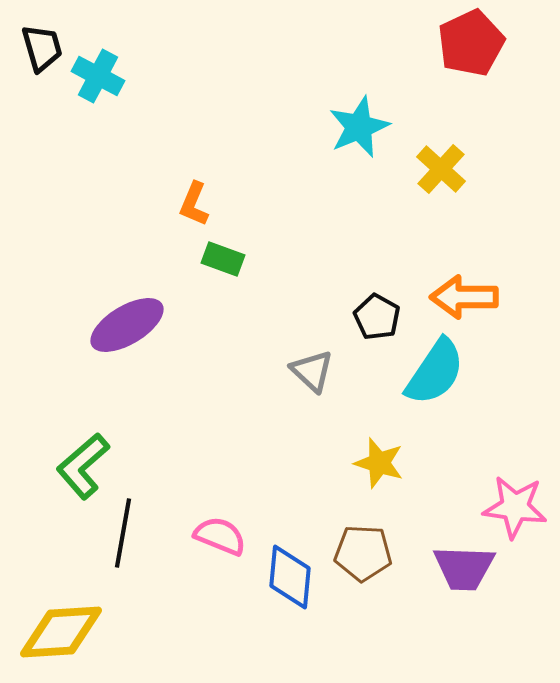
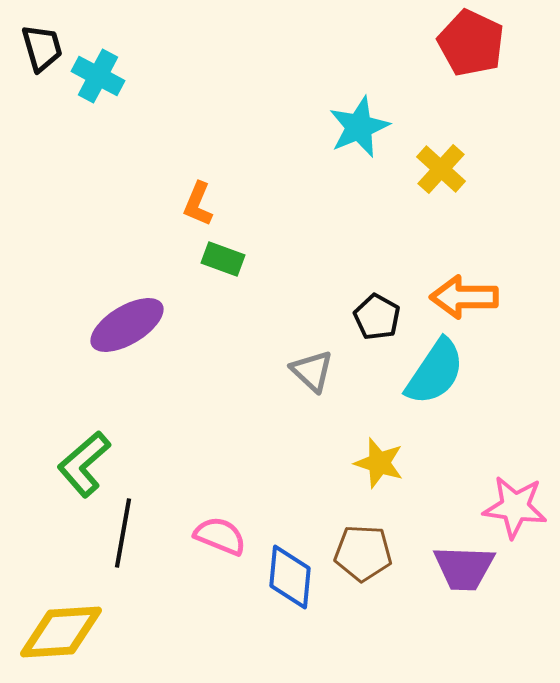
red pentagon: rotated 22 degrees counterclockwise
orange L-shape: moved 4 px right
green L-shape: moved 1 px right, 2 px up
